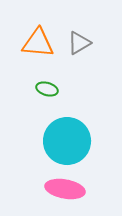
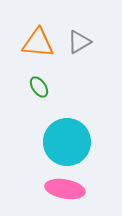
gray triangle: moved 1 px up
green ellipse: moved 8 px left, 2 px up; rotated 40 degrees clockwise
cyan circle: moved 1 px down
